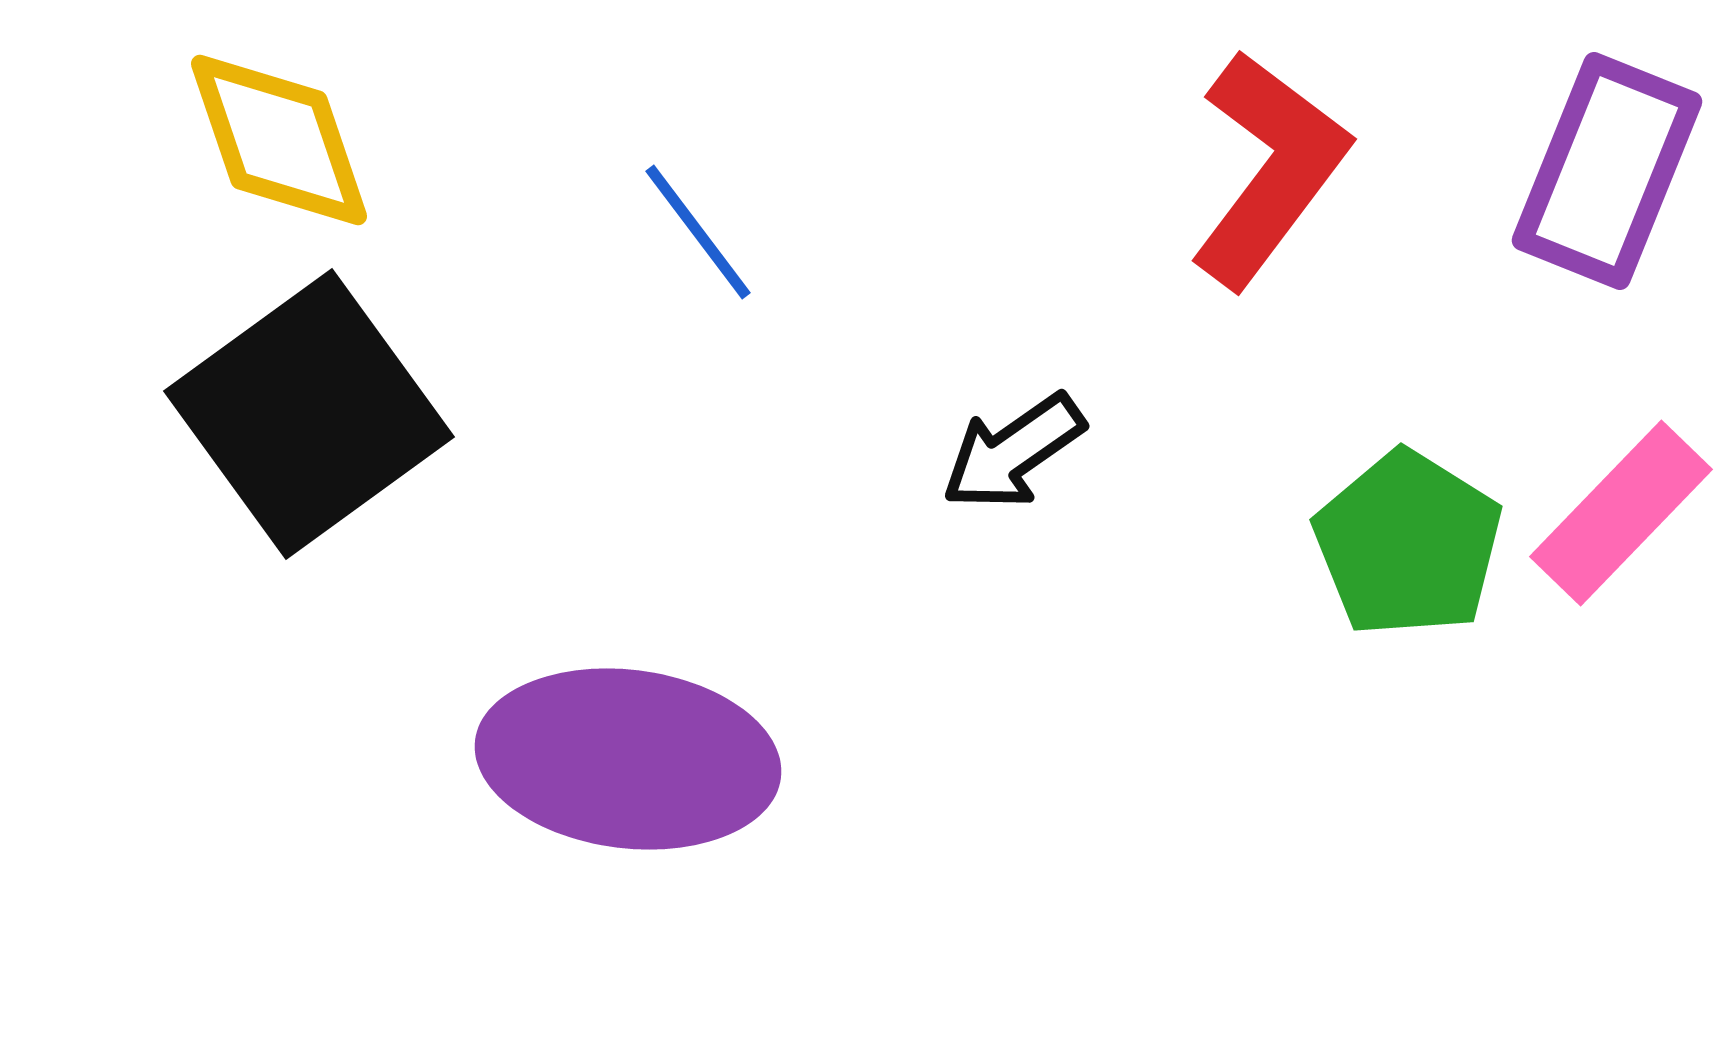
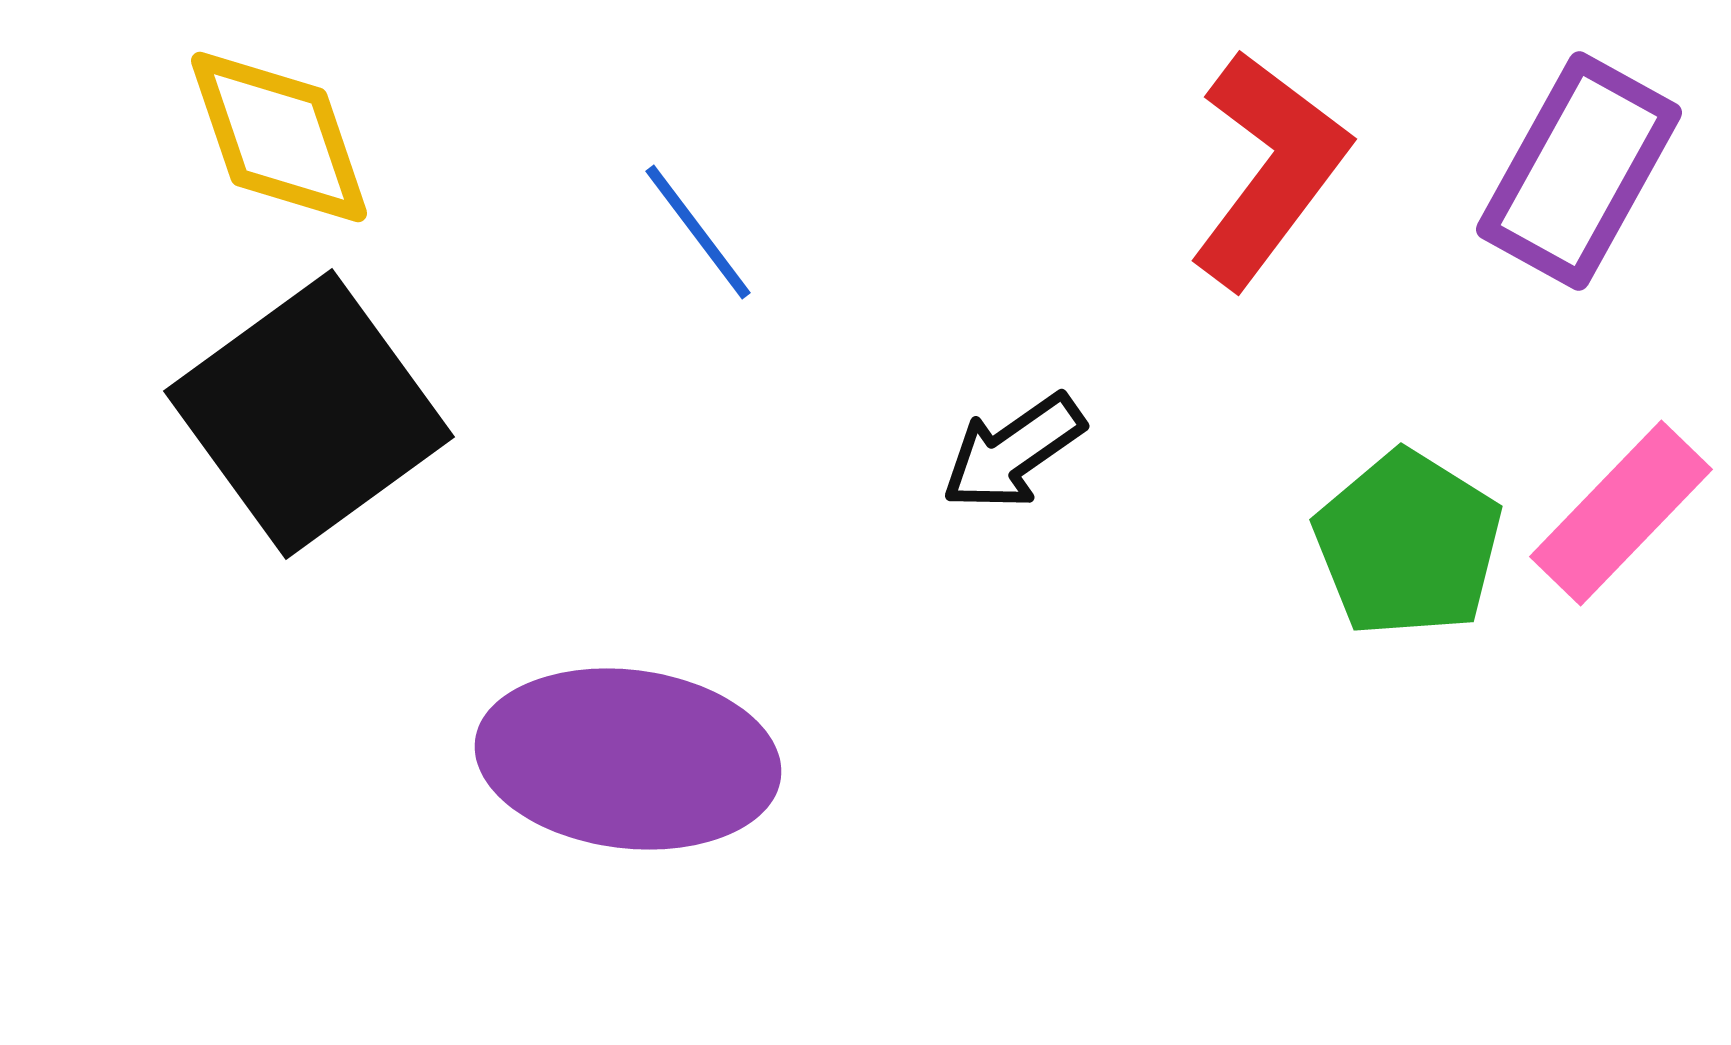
yellow diamond: moved 3 px up
purple rectangle: moved 28 px left; rotated 7 degrees clockwise
